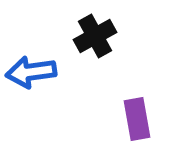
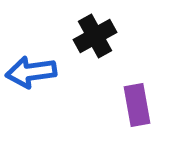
purple rectangle: moved 14 px up
